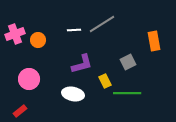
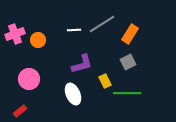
orange rectangle: moved 24 px left, 7 px up; rotated 42 degrees clockwise
white ellipse: rotated 55 degrees clockwise
